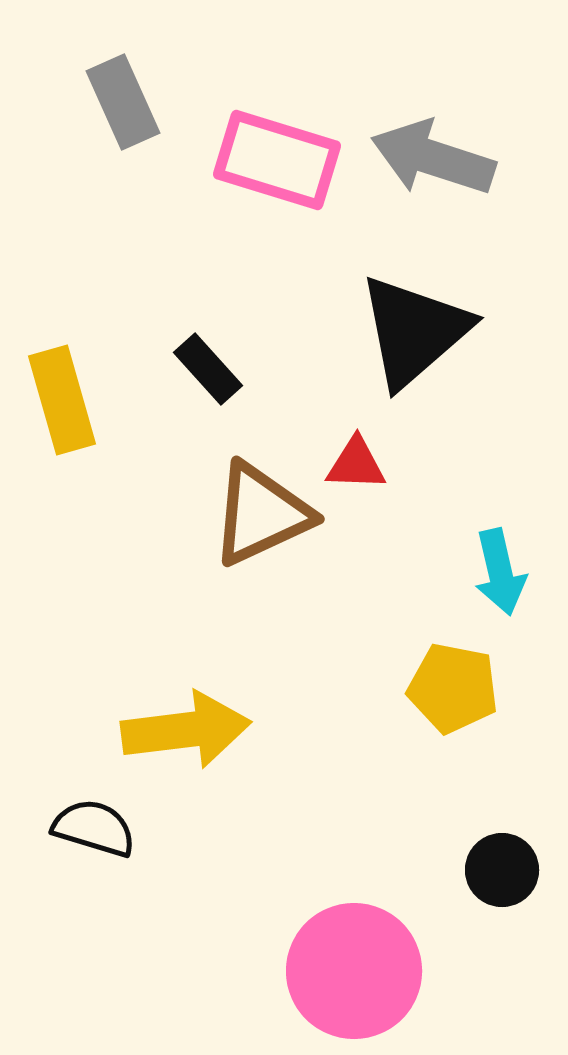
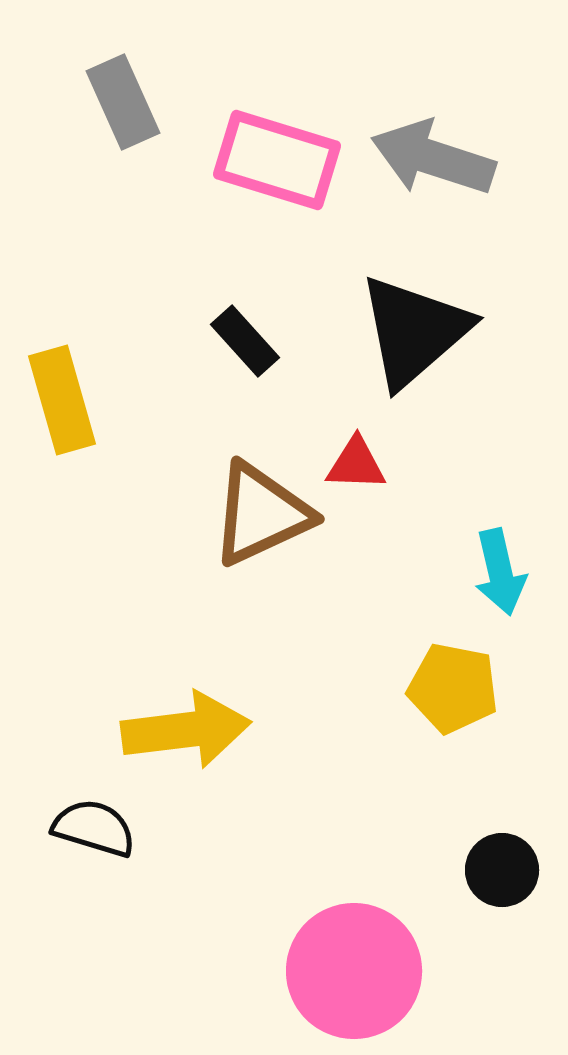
black rectangle: moved 37 px right, 28 px up
